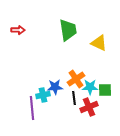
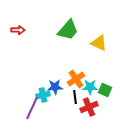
green trapezoid: rotated 50 degrees clockwise
green square: rotated 24 degrees clockwise
black line: moved 1 px right, 1 px up
purple line: rotated 30 degrees clockwise
